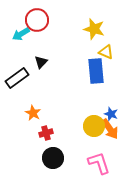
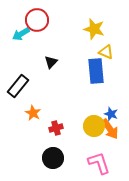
black triangle: moved 10 px right
black rectangle: moved 1 px right, 8 px down; rotated 15 degrees counterclockwise
red cross: moved 10 px right, 5 px up
